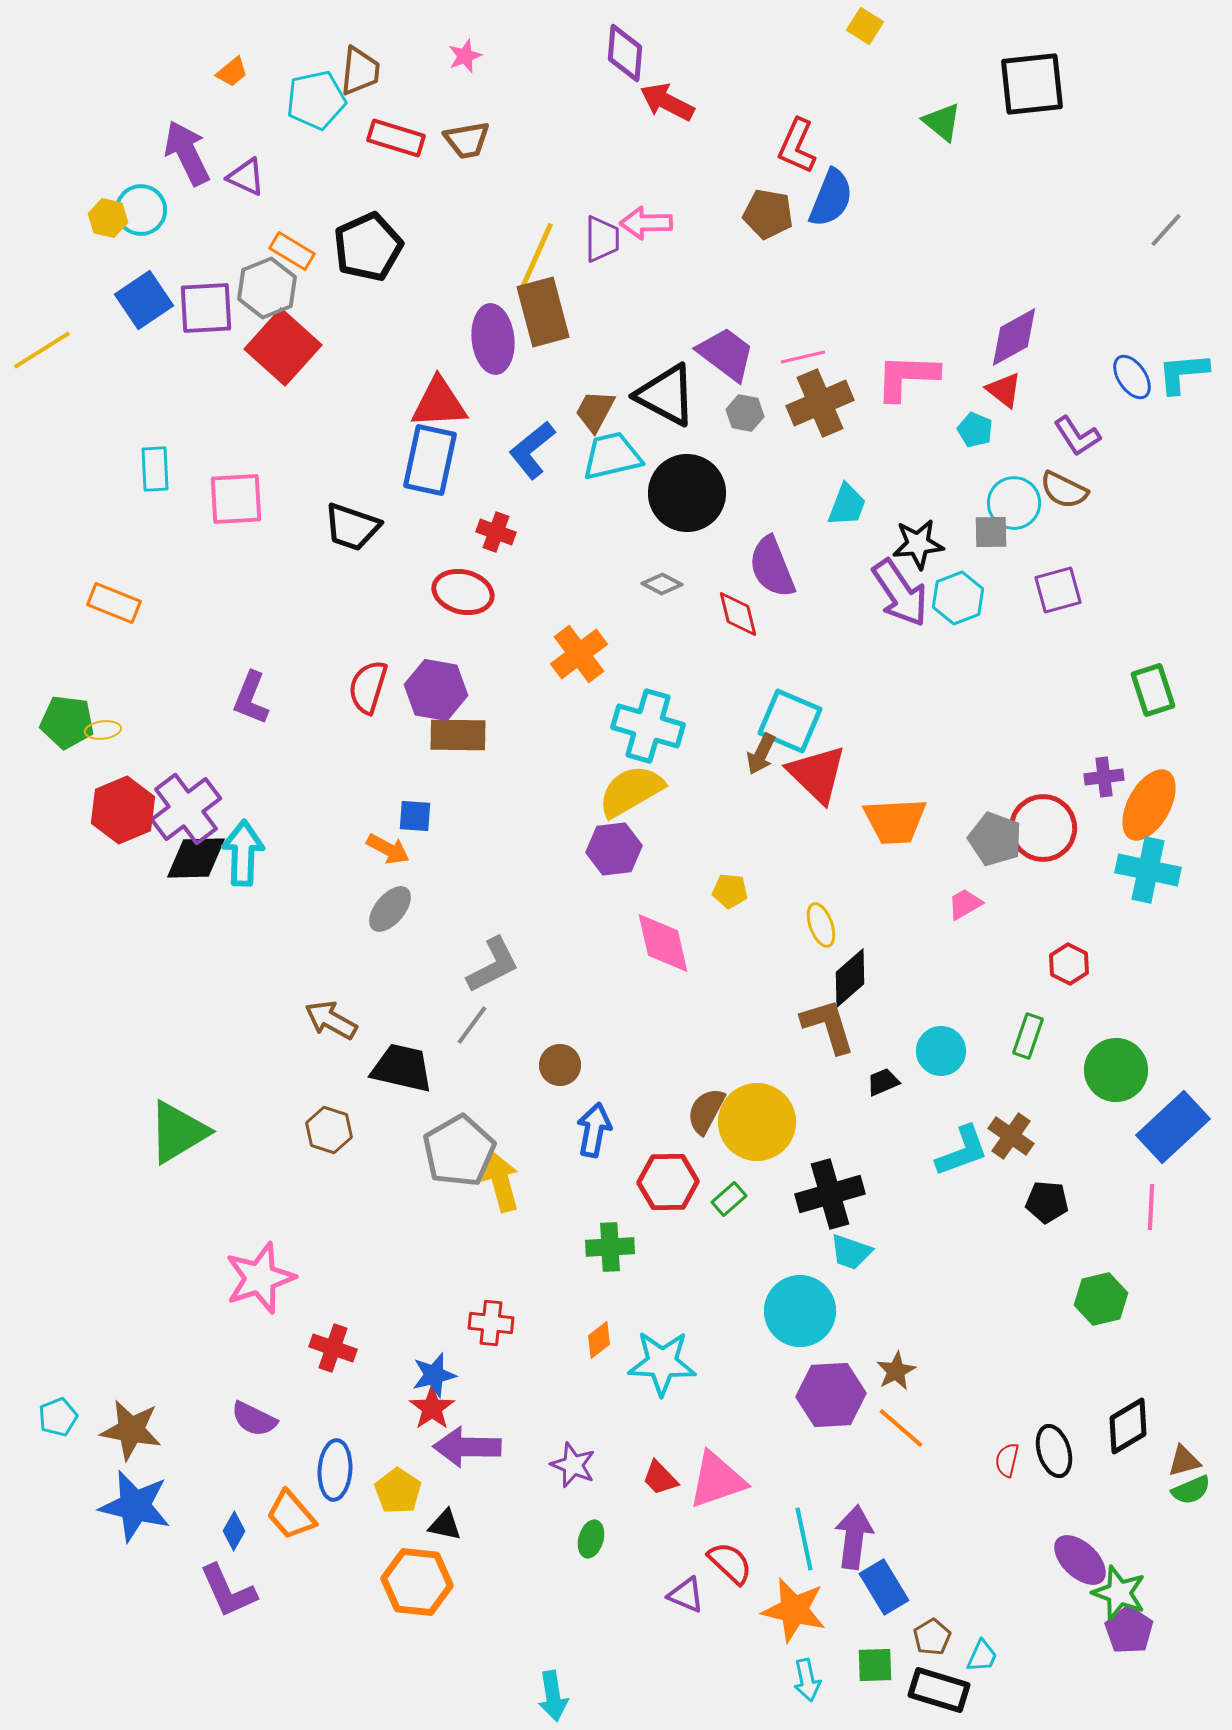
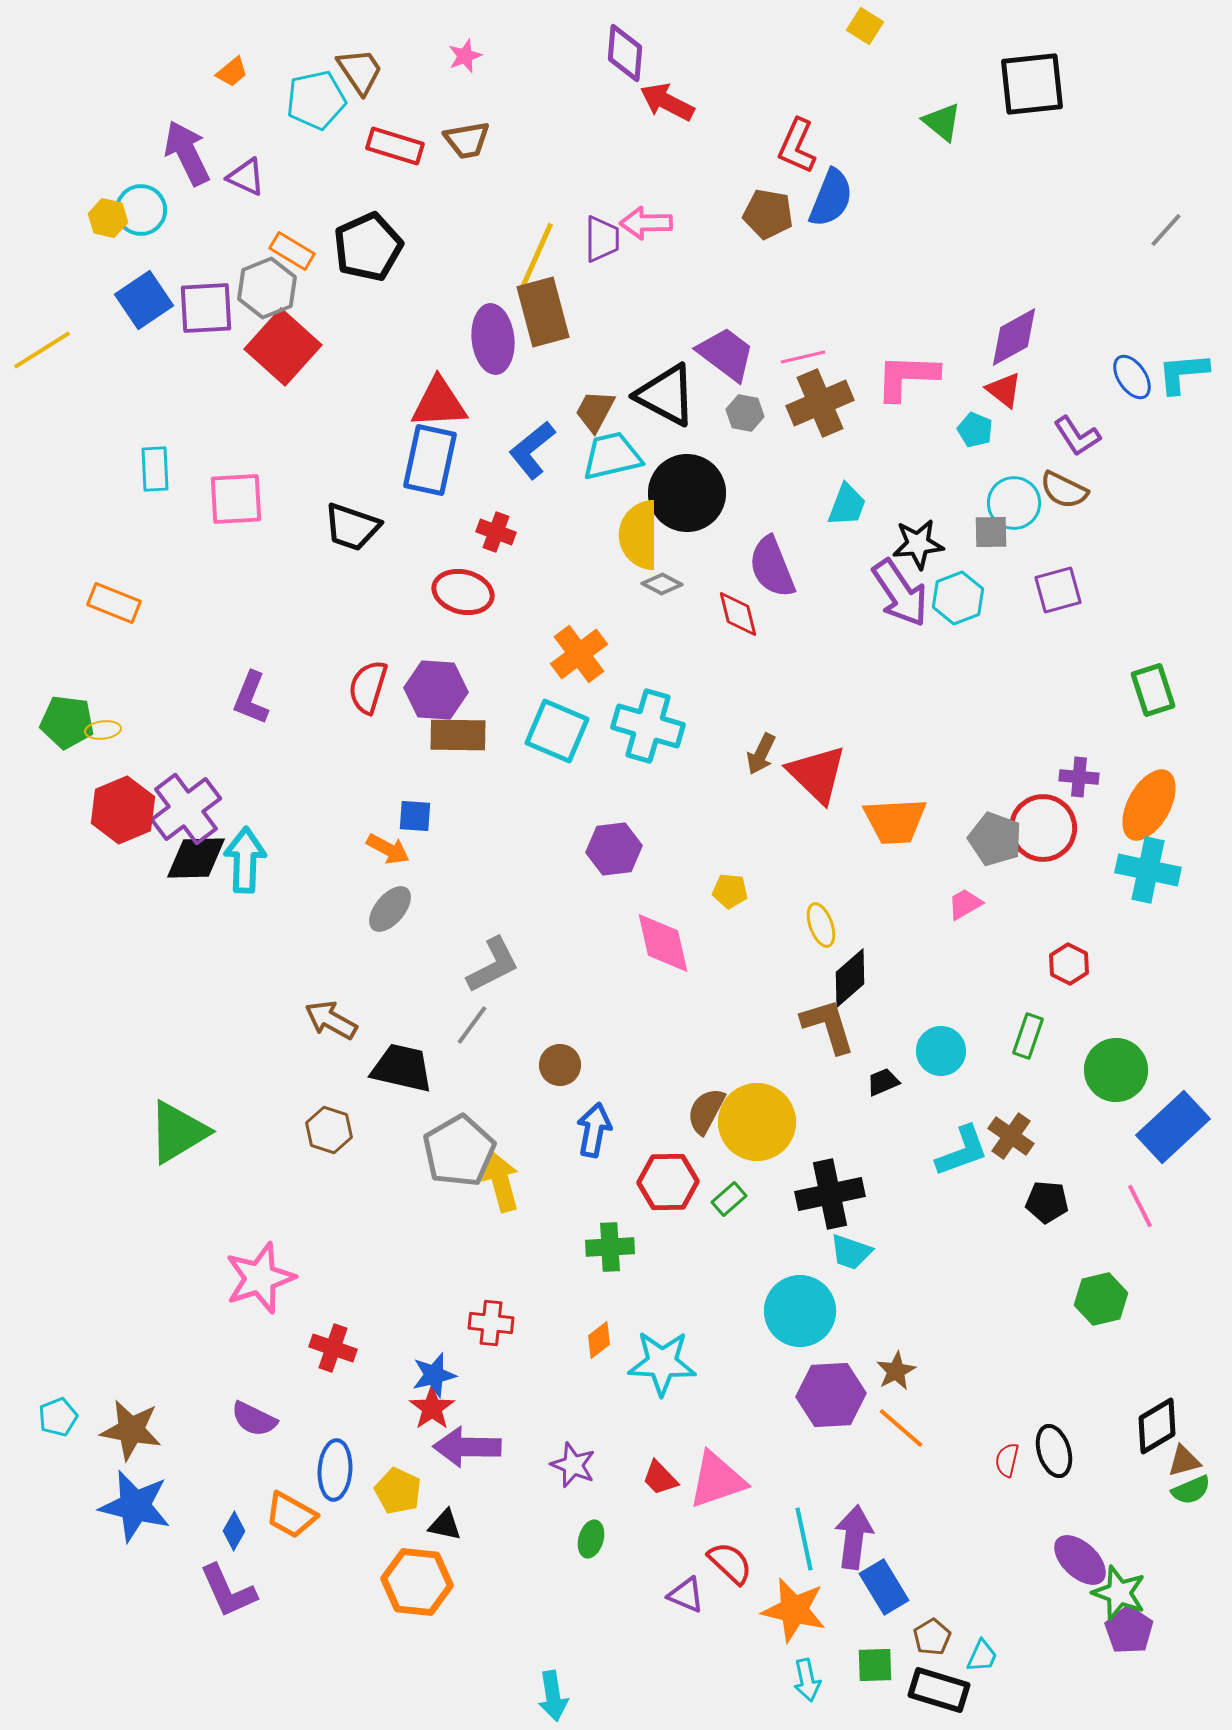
brown trapezoid at (360, 71): rotated 40 degrees counterclockwise
red rectangle at (396, 138): moved 1 px left, 8 px down
purple hexagon at (436, 690): rotated 6 degrees counterclockwise
cyan square at (790, 721): moved 233 px left, 10 px down
purple cross at (1104, 777): moved 25 px left; rotated 12 degrees clockwise
yellow semicircle at (631, 791): moved 8 px right, 256 px up; rotated 60 degrees counterclockwise
cyan arrow at (243, 853): moved 2 px right, 7 px down
black cross at (830, 1194): rotated 4 degrees clockwise
pink line at (1151, 1207): moved 11 px left, 1 px up; rotated 30 degrees counterclockwise
black diamond at (1128, 1426): moved 29 px right
yellow pentagon at (398, 1491): rotated 9 degrees counterclockwise
orange trapezoid at (291, 1515): rotated 20 degrees counterclockwise
